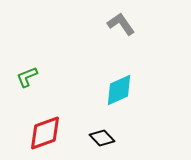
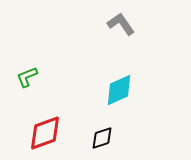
black diamond: rotated 65 degrees counterclockwise
